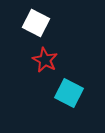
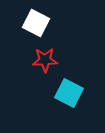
red star: rotated 30 degrees counterclockwise
